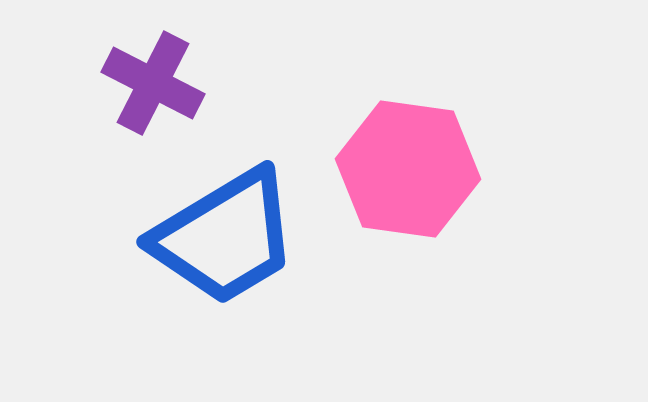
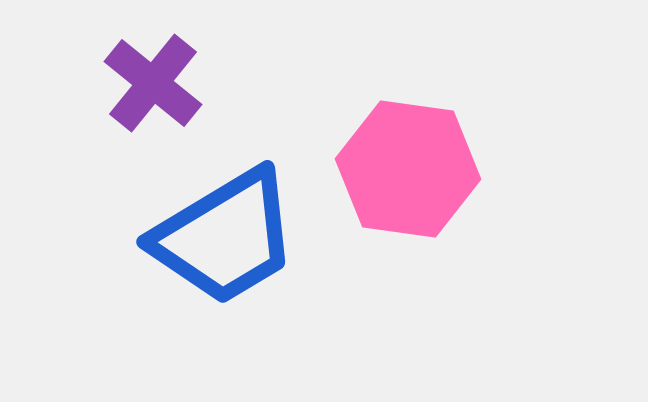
purple cross: rotated 12 degrees clockwise
